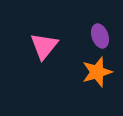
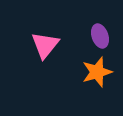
pink triangle: moved 1 px right, 1 px up
